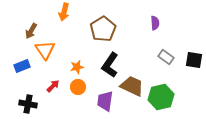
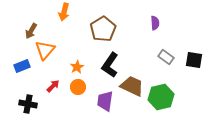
orange triangle: rotated 15 degrees clockwise
orange star: rotated 16 degrees counterclockwise
